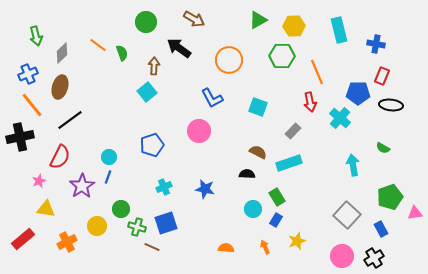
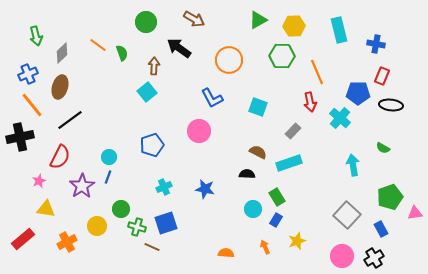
orange semicircle at (226, 248): moved 5 px down
